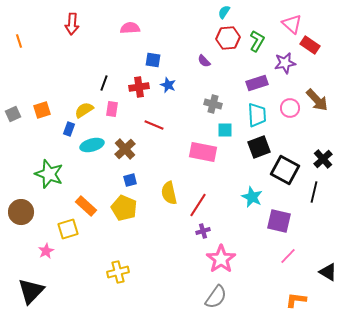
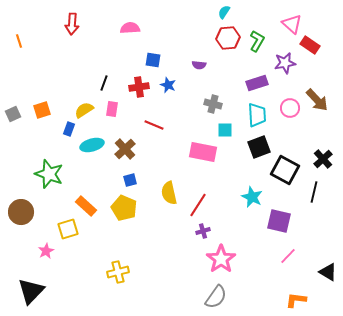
purple semicircle at (204, 61): moved 5 px left, 4 px down; rotated 40 degrees counterclockwise
